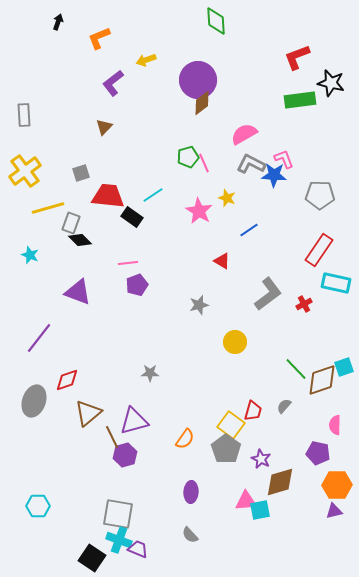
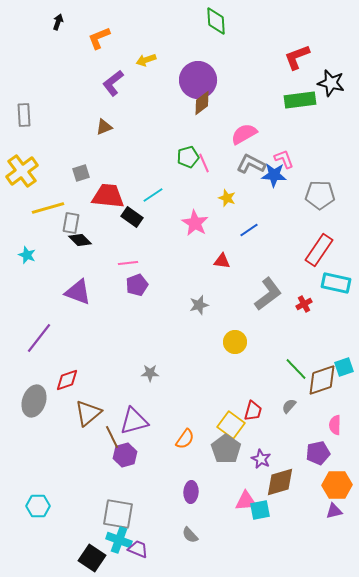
brown triangle at (104, 127): rotated 24 degrees clockwise
yellow cross at (25, 171): moved 3 px left
pink star at (199, 211): moved 4 px left, 12 px down
gray rectangle at (71, 223): rotated 10 degrees counterclockwise
cyan star at (30, 255): moved 3 px left
red triangle at (222, 261): rotated 24 degrees counterclockwise
gray semicircle at (284, 406): moved 5 px right
purple pentagon at (318, 453): rotated 25 degrees counterclockwise
